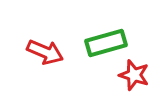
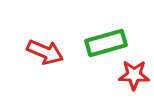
red star: rotated 16 degrees counterclockwise
